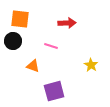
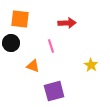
black circle: moved 2 px left, 2 px down
pink line: rotated 56 degrees clockwise
